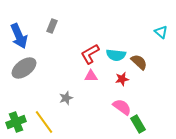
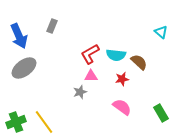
gray star: moved 14 px right, 6 px up
green rectangle: moved 23 px right, 11 px up
